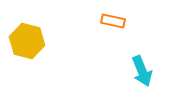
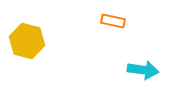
cyan arrow: moved 1 px right, 1 px up; rotated 60 degrees counterclockwise
